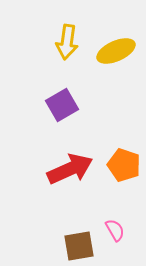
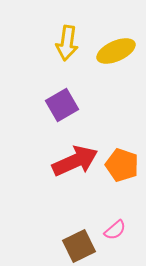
yellow arrow: moved 1 px down
orange pentagon: moved 2 px left
red arrow: moved 5 px right, 8 px up
pink semicircle: rotated 80 degrees clockwise
brown square: rotated 16 degrees counterclockwise
